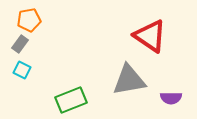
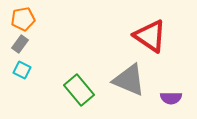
orange pentagon: moved 6 px left, 1 px up
gray triangle: rotated 33 degrees clockwise
green rectangle: moved 8 px right, 10 px up; rotated 72 degrees clockwise
